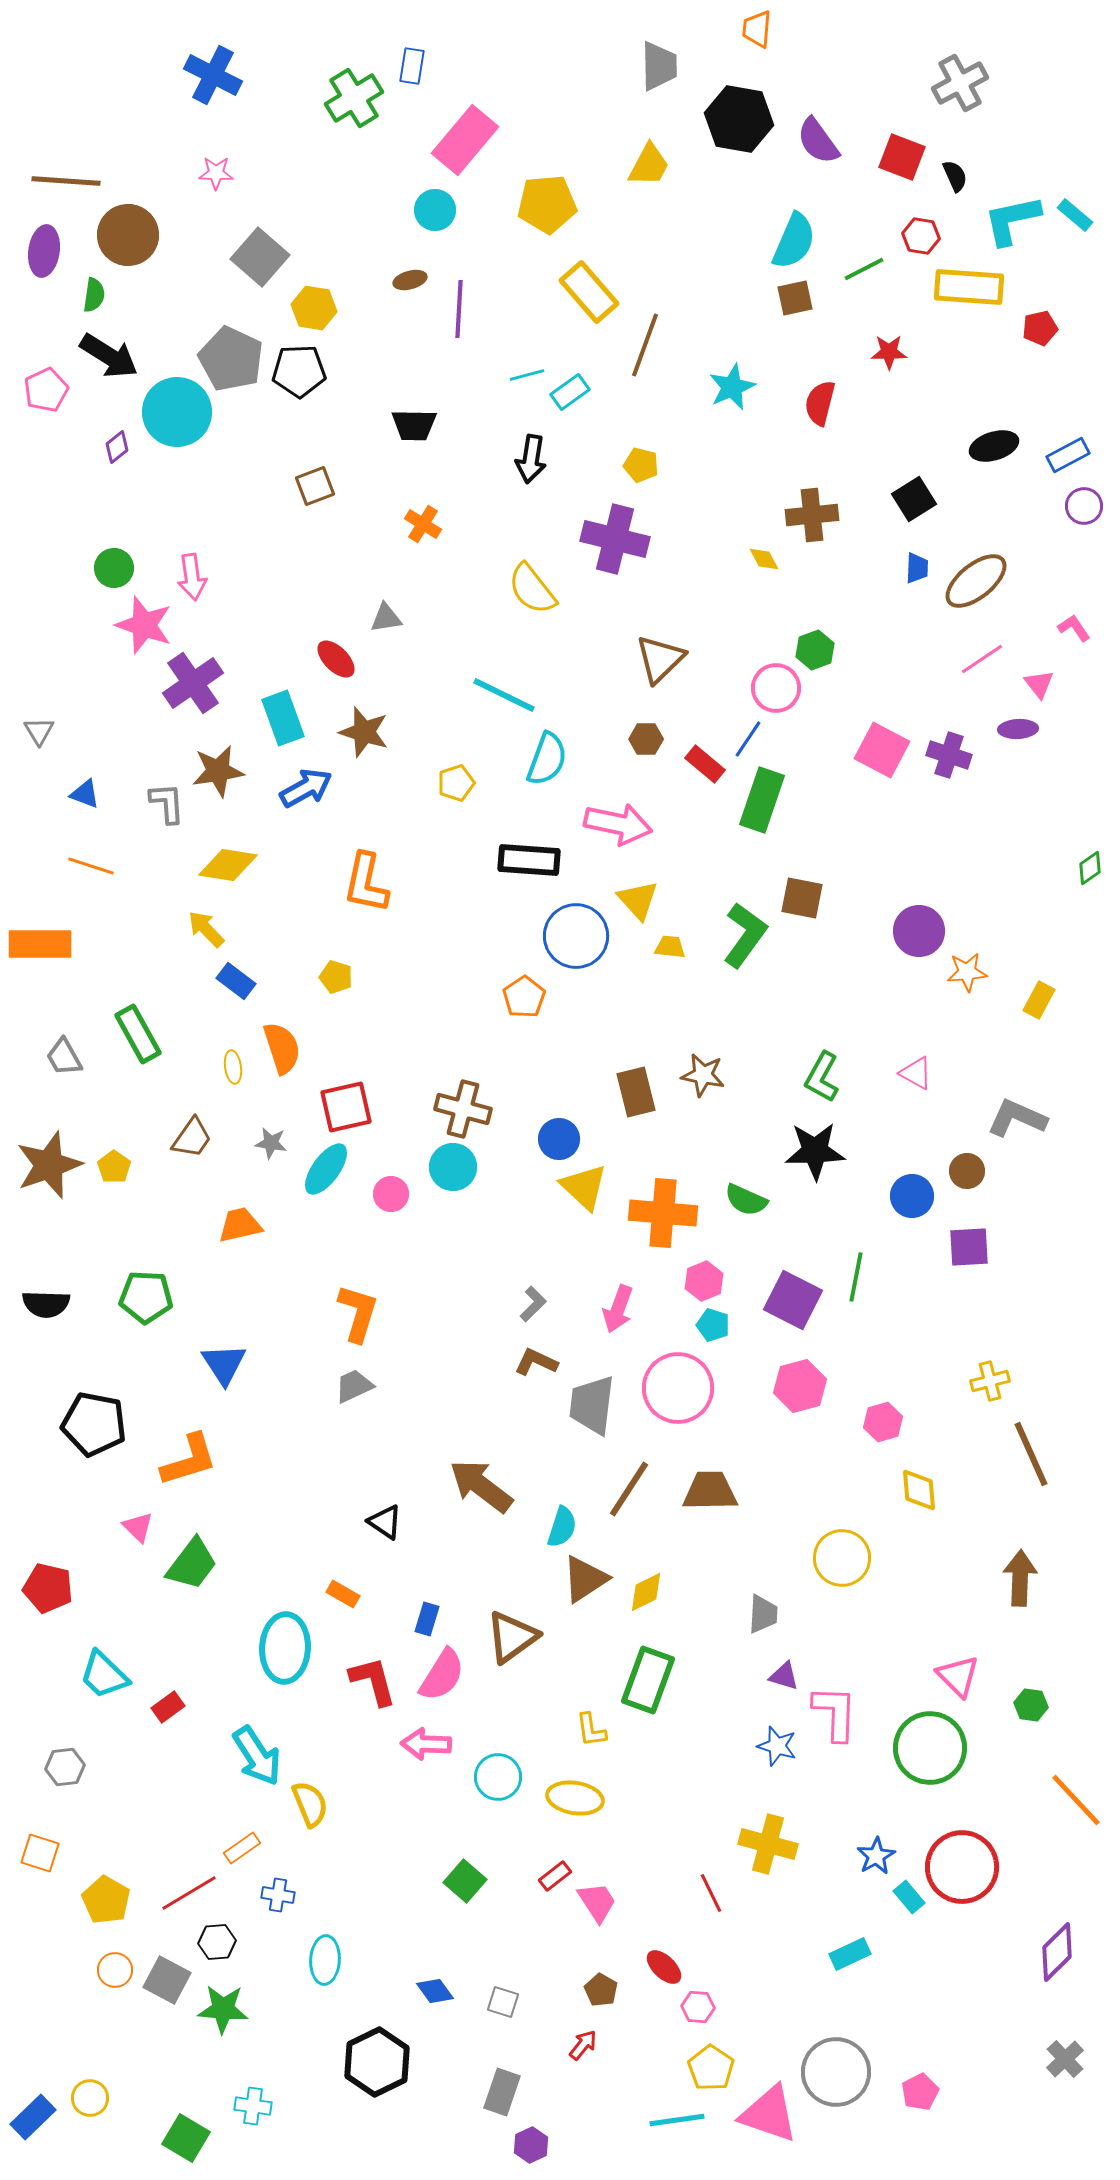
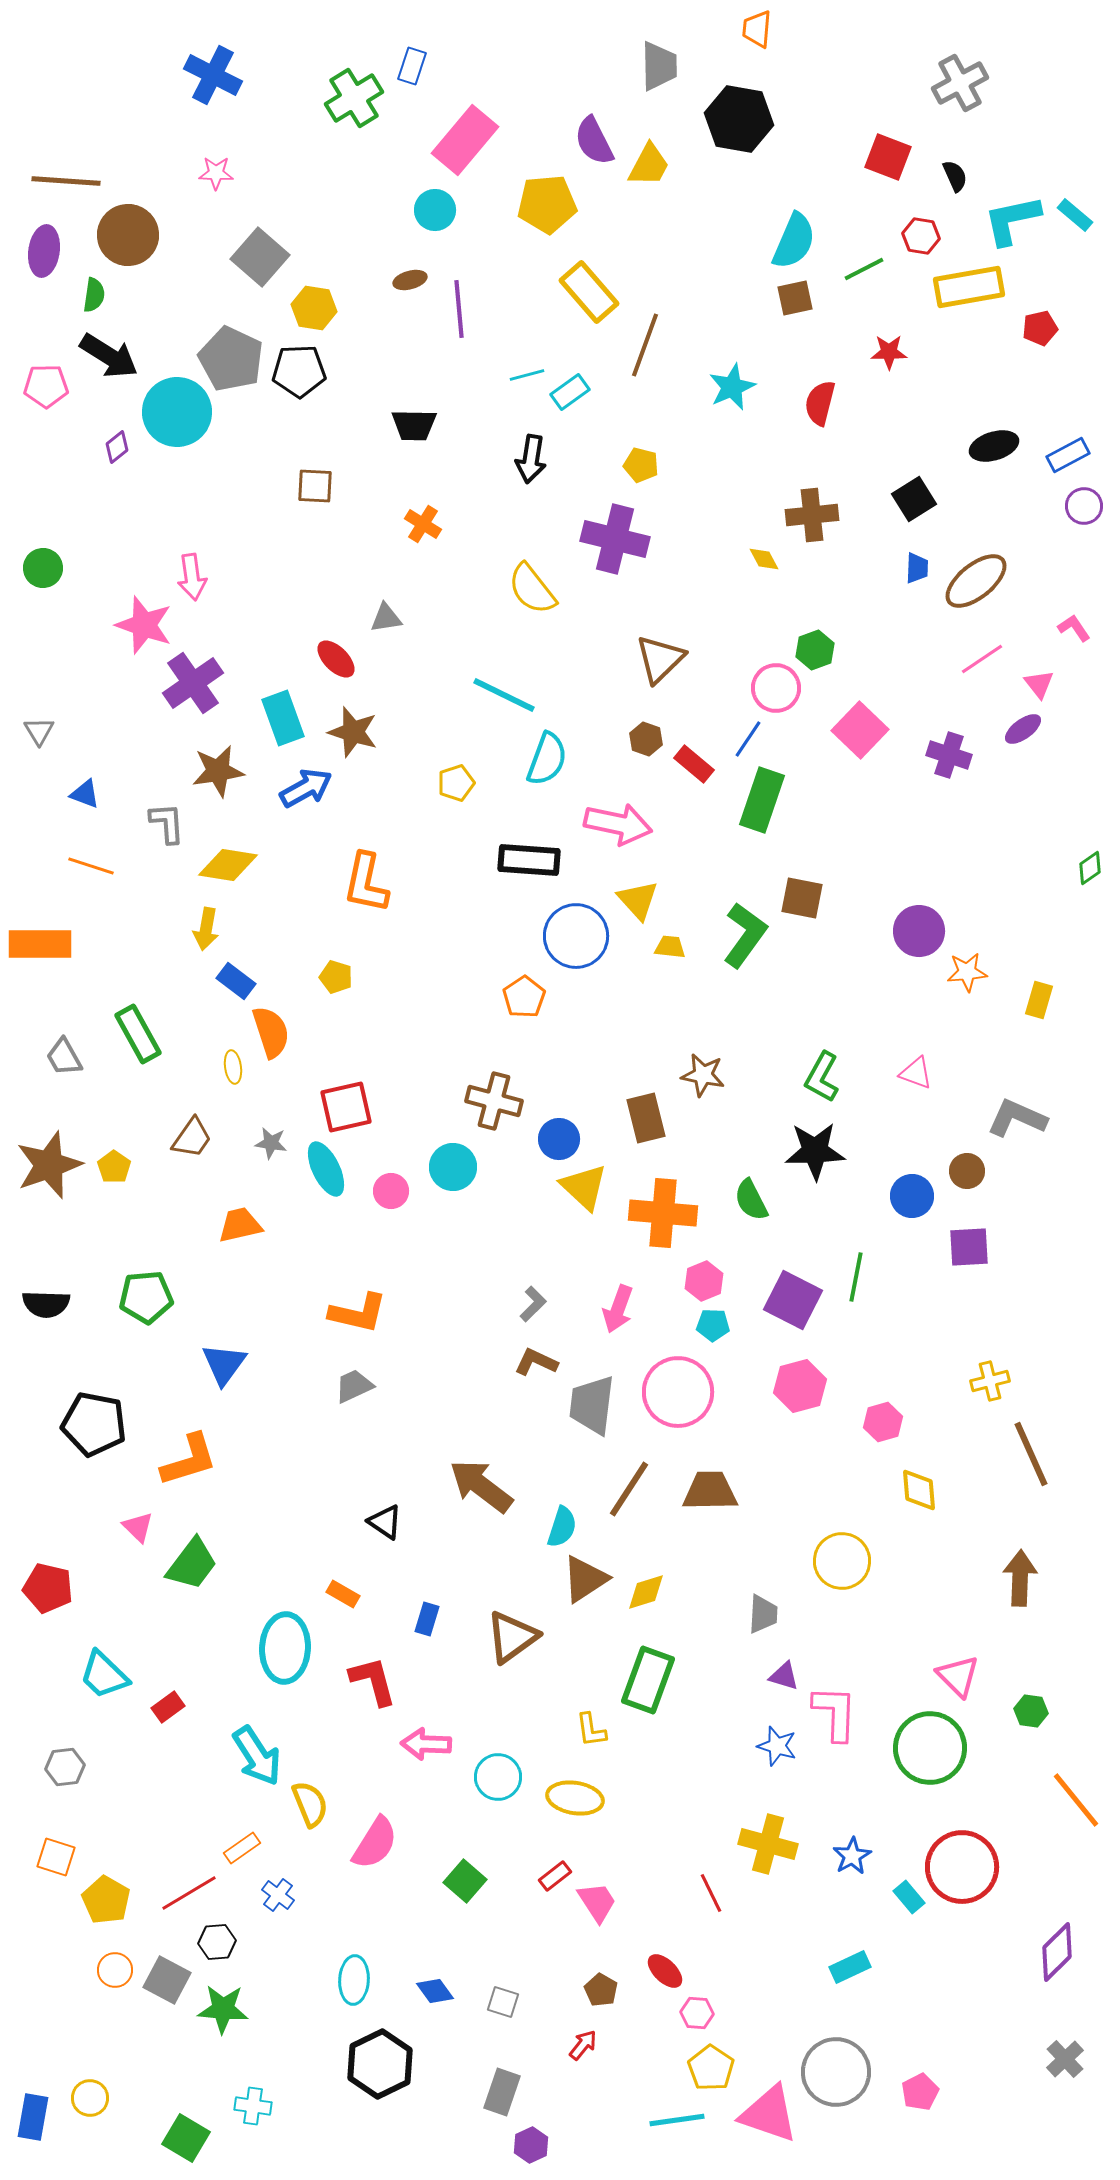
blue rectangle at (412, 66): rotated 9 degrees clockwise
purple semicircle at (818, 141): moved 224 px left; rotated 9 degrees clockwise
red square at (902, 157): moved 14 px left
yellow rectangle at (969, 287): rotated 14 degrees counterclockwise
purple line at (459, 309): rotated 8 degrees counterclockwise
pink pentagon at (46, 390): moved 4 px up; rotated 24 degrees clockwise
brown square at (315, 486): rotated 24 degrees clockwise
green circle at (114, 568): moved 71 px left
purple ellipse at (1018, 729): moved 5 px right; rotated 33 degrees counterclockwise
brown star at (364, 732): moved 11 px left
brown hexagon at (646, 739): rotated 20 degrees clockwise
pink square at (882, 750): moved 22 px left, 20 px up; rotated 16 degrees clockwise
red rectangle at (705, 764): moved 11 px left
gray L-shape at (167, 803): moved 20 px down
yellow arrow at (206, 929): rotated 126 degrees counterclockwise
yellow rectangle at (1039, 1000): rotated 12 degrees counterclockwise
orange semicircle at (282, 1048): moved 11 px left, 16 px up
pink triangle at (916, 1073): rotated 9 degrees counterclockwise
brown rectangle at (636, 1092): moved 10 px right, 26 px down
brown cross at (463, 1109): moved 31 px right, 8 px up
cyan ellipse at (326, 1169): rotated 62 degrees counterclockwise
pink circle at (391, 1194): moved 3 px up
green semicircle at (746, 1200): moved 5 px right; rotated 39 degrees clockwise
green pentagon at (146, 1297): rotated 8 degrees counterclockwise
orange L-shape at (358, 1313): rotated 86 degrees clockwise
cyan pentagon at (713, 1325): rotated 16 degrees counterclockwise
blue triangle at (224, 1364): rotated 9 degrees clockwise
pink circle at (678, 1388): moved 4 px down
yellow circle at (842, 1558): moved 3 px down
yellow diamond at (646, 1592): rotated 9 degrees clockwise
pink semicircle at (442, 1675): moved 67 px left, 168 px down
green hexagon at (1031, 1705): moved 6 px down
orange line at (1076, 1800): rotated 4 degrees clockwise
orange square at (40, 1853): moved 16 px right, 4 px down
blue star at (876, 1856): moved 24 px left
blue cross at (278, 1895): rotated 28 degrees clockwise
cyan rectangle at (850, 1954): moved 13 px down
cyan ellipse at (325, 1960): moved 29 px right, 20 px down
red ellipse at (664, 1967): moved 1 px right, 4 px down
pink hexagon at (698, 2007): moved 1 px left, 6 px down
black hexagon at (377, 2062): moved 3 px right, 2 px down
blue rectangle at (33, 2117): rotated 36 degrees counterclockwise
